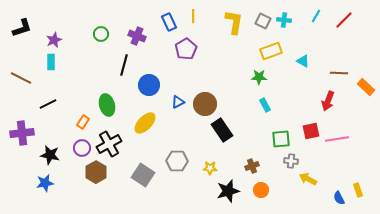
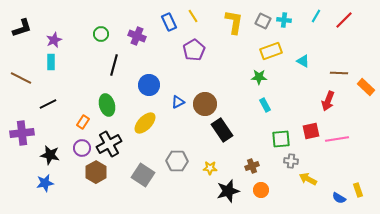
yellow line at (193, 16): rotated 32 degrees counterclockwise
purple pentagon at (186, 49): moved 8 px right, 1 px down
black line at (124, 65): moved 10 px left
blue semicircle at (339, 198): rotated 32 degrees counterclockwise
